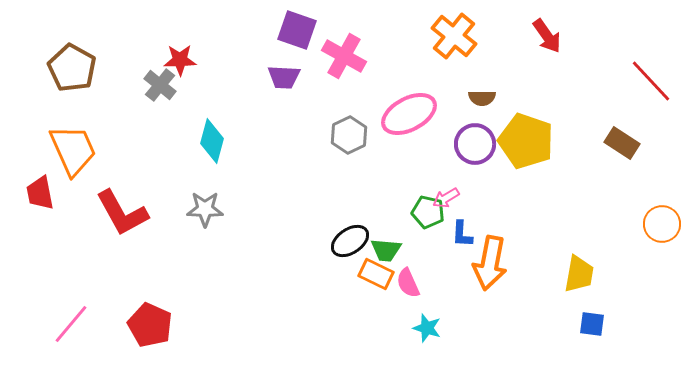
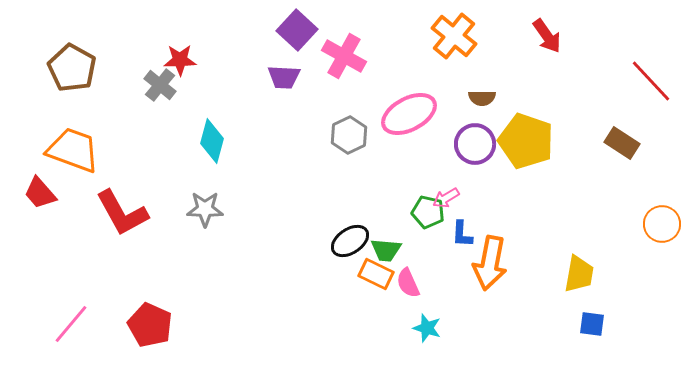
purple square: rotated 24 degrees clockwise
orange trapezoid: rotated 46 degrees counterclockwise
red trapezoid: rotated 30 degrees counterclockwise
